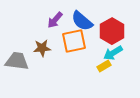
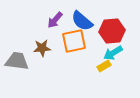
red hexagon: rotated 25 degrees clockwise
